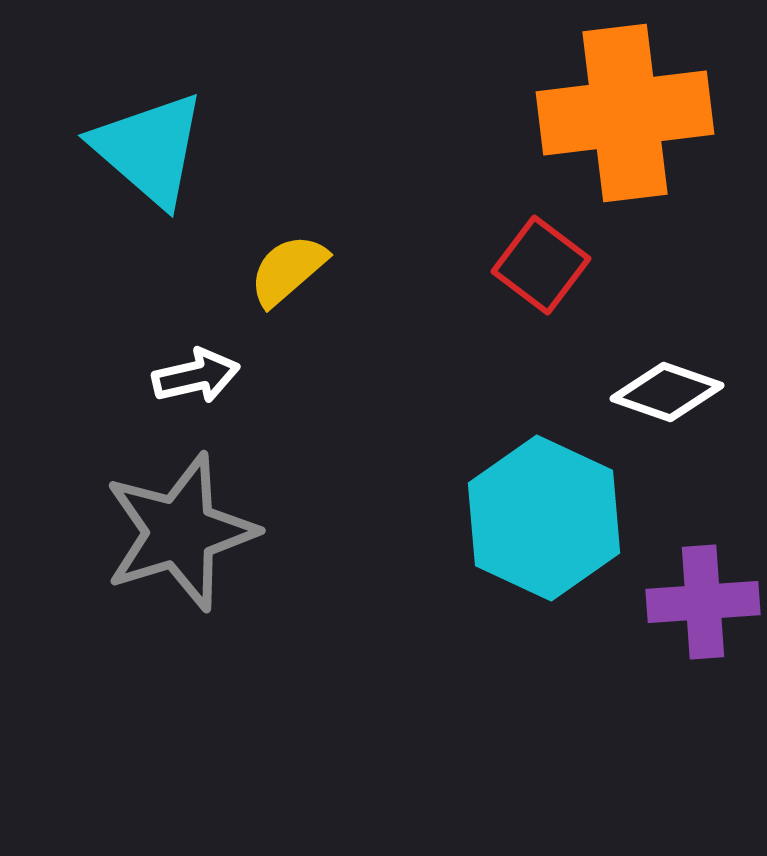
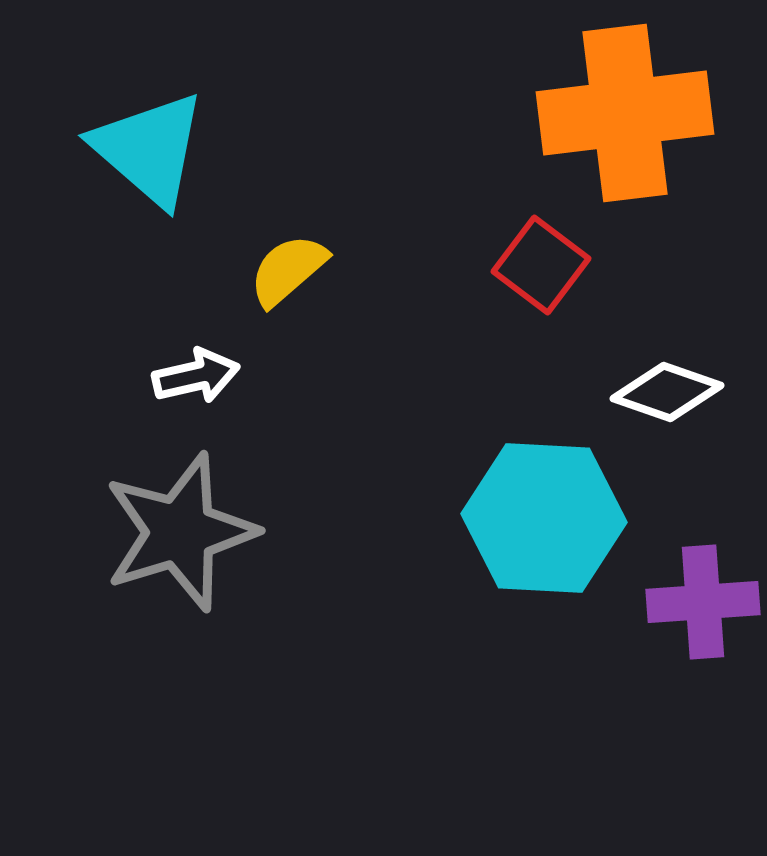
cyan hexagon: rotated 22 degrees counterclockwise
